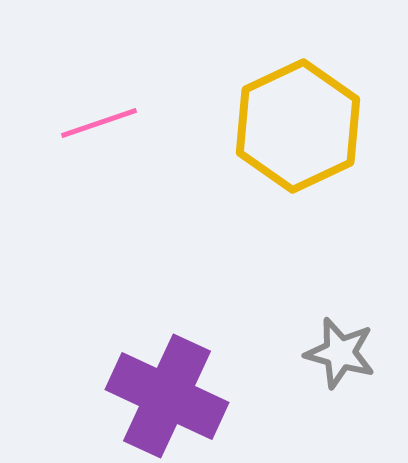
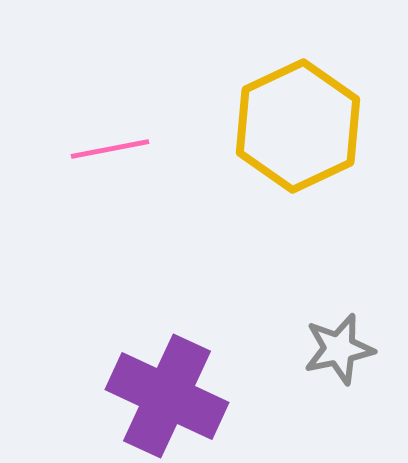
pink line: moved 11 px right, 26 px down; rotated 8 degrees clockwise
gray star: moved 1 px left, 4 px up; rotated 28 degrees counterclockwise
